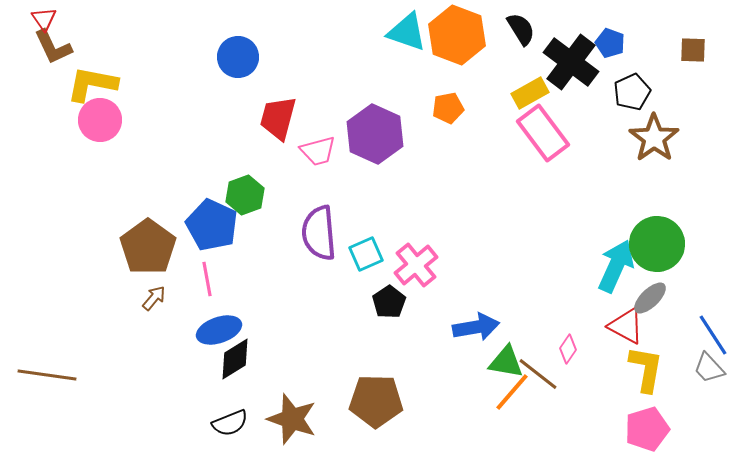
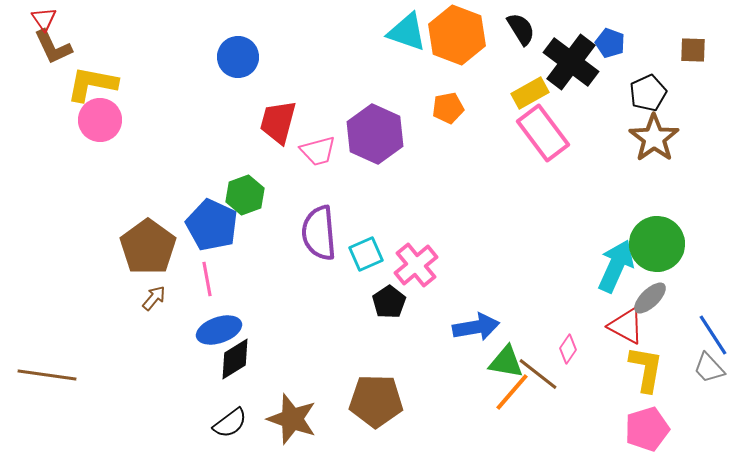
black pentagon at (632, 92): moved 16 px right, 1 px down
red trapezoid at (278, 118): moved 4 px down
black semicircle at (230, 423): rotated 15 degrees counterclockwise
